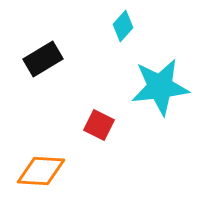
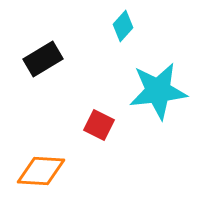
cyan star: moved 2 px left, 4 px down
